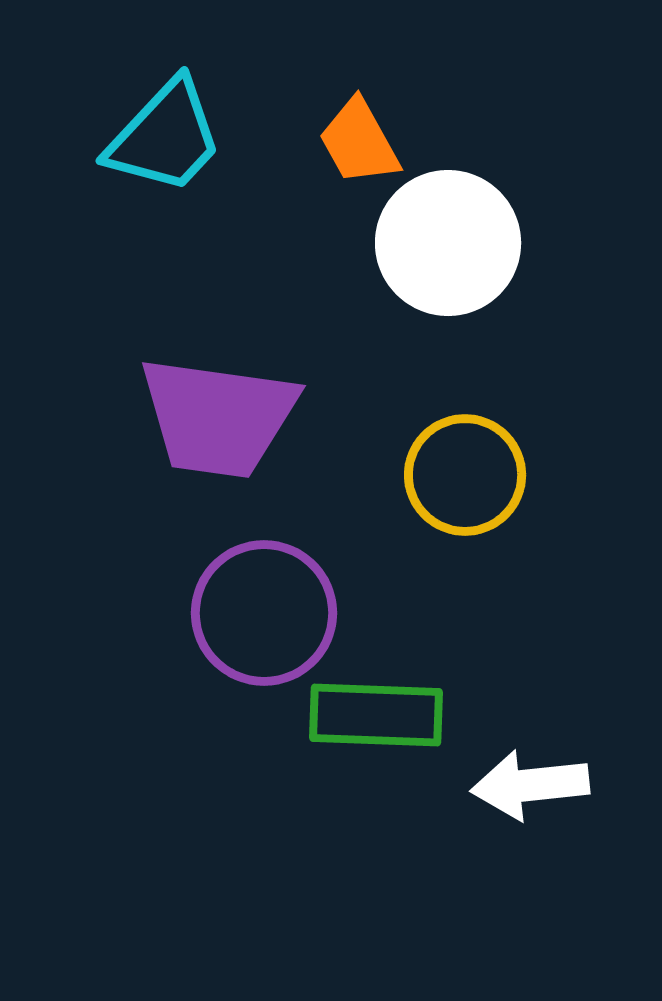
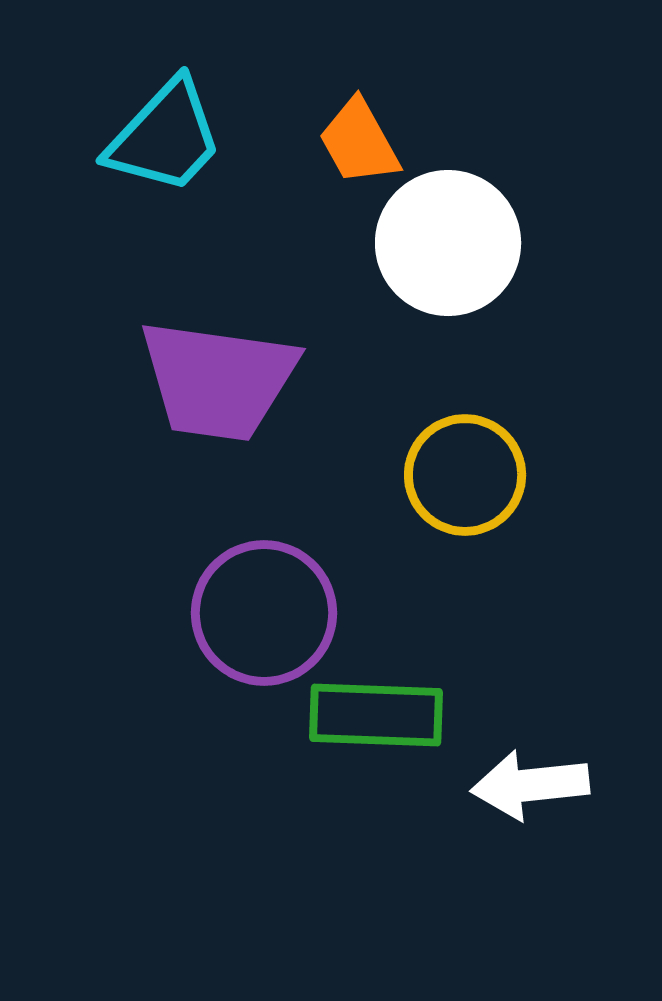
purple trapezoid: moved 37 px up
